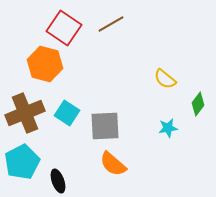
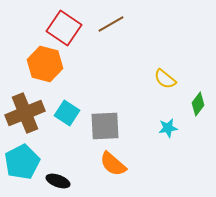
black ellipse: rotated 50 degrees counterclockwise
